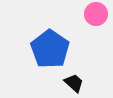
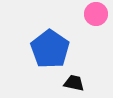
black trapezoid: rotated 30 degrees counterclockwise
